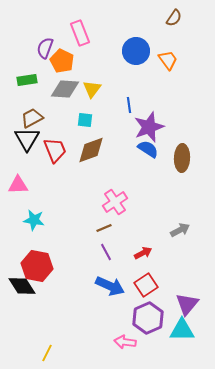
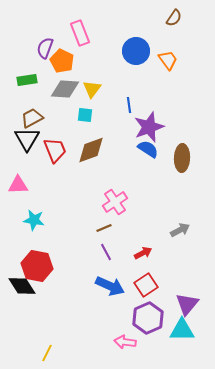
cyan square: moved 5 px up
